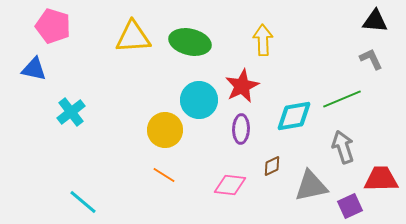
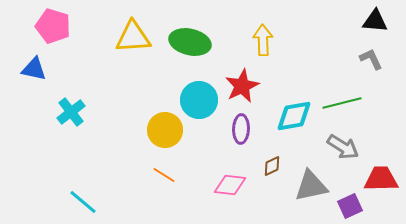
green line: moved 4 px down; rotated 9 degrees clockwise
gray arrow: rotated 140 degrees clockwise
